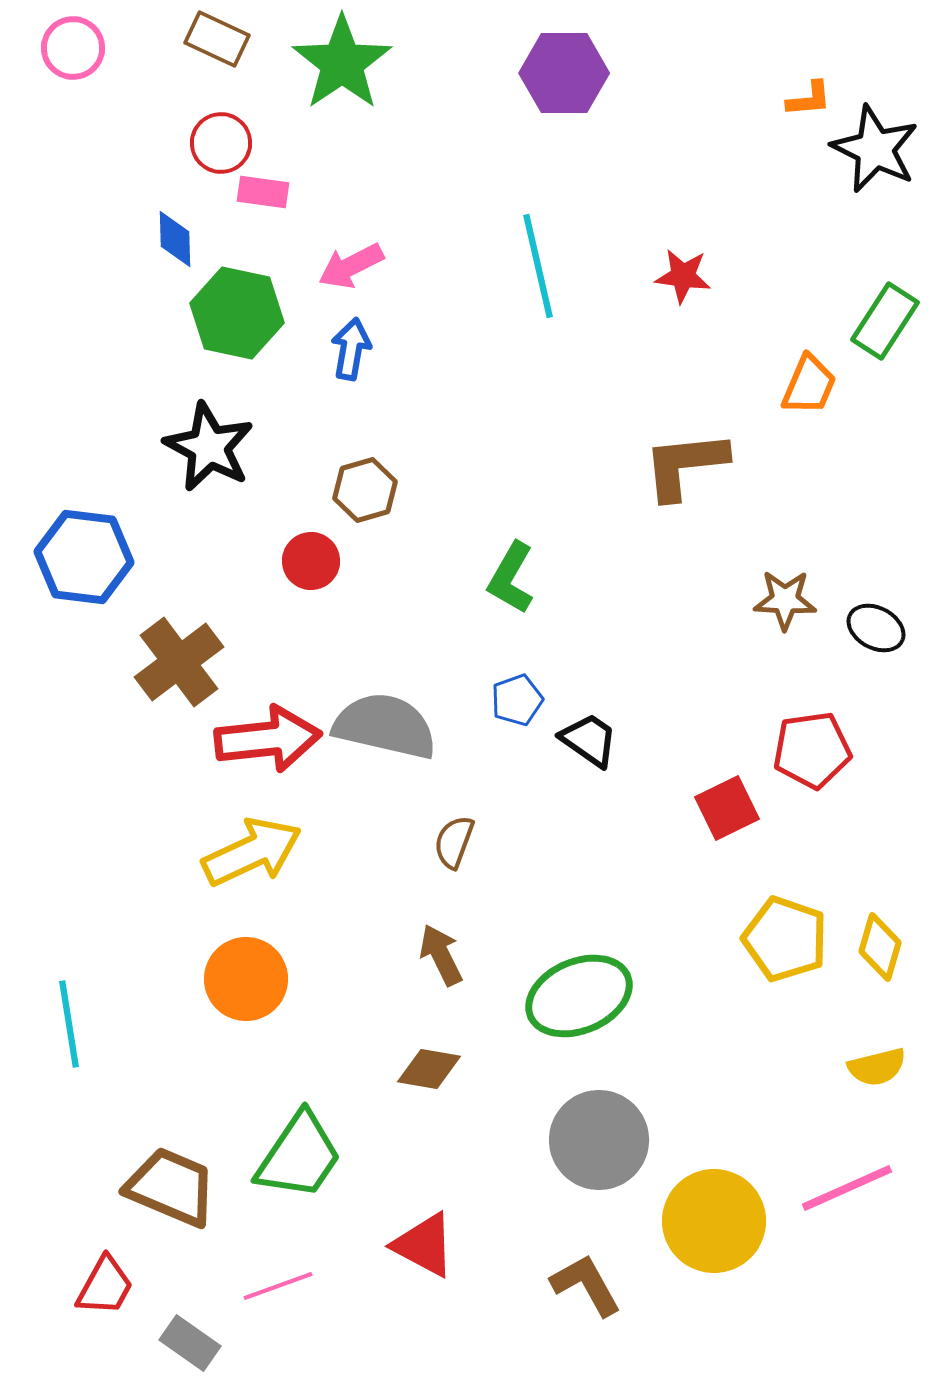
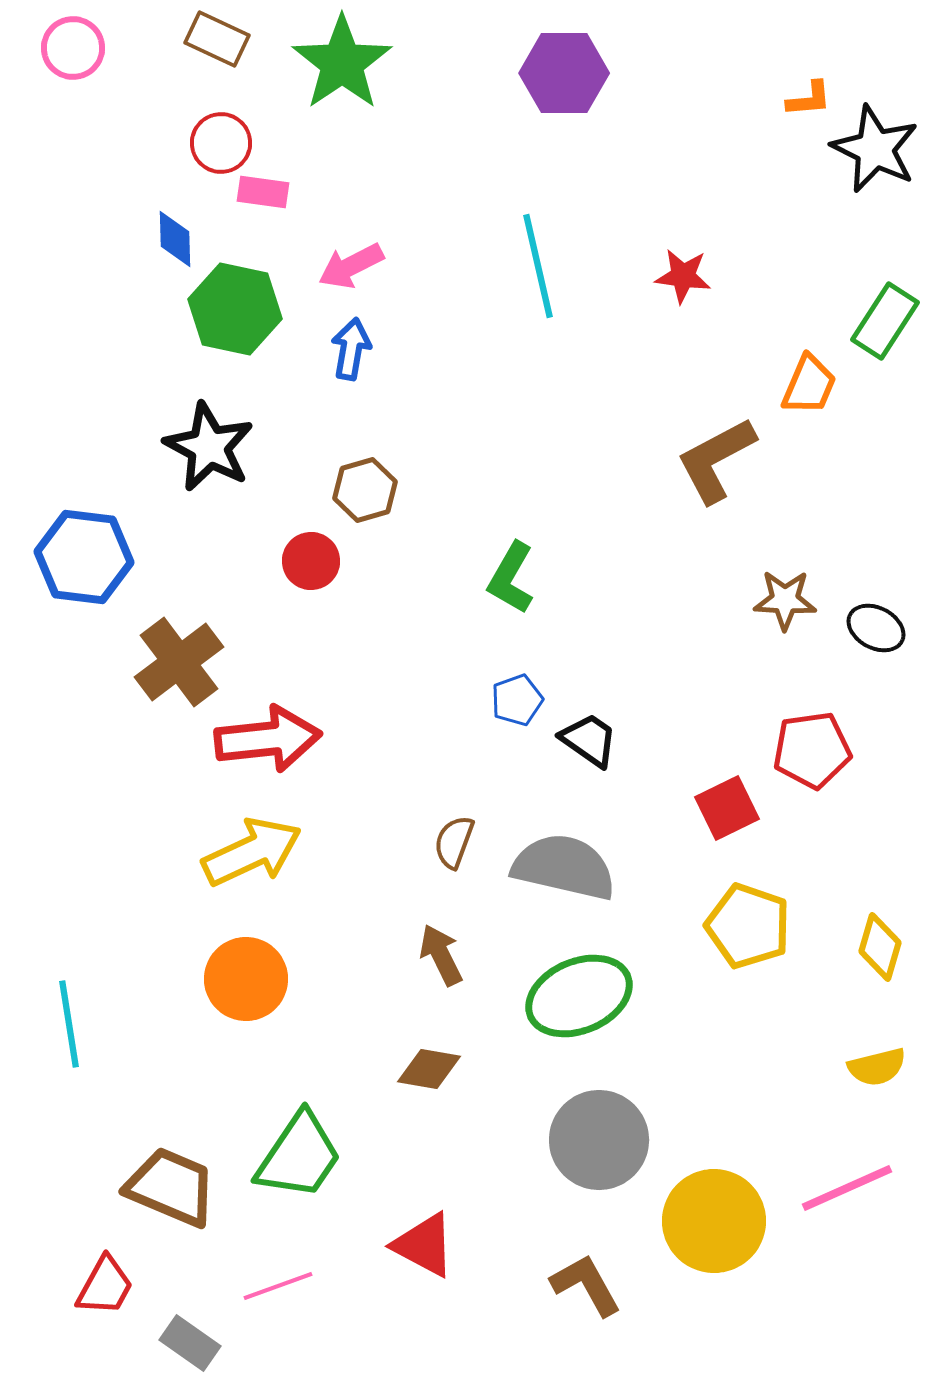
green hexagon at (237, 313): moved 2 px left, 4 px up
brown L-shape at (685, 465): moved 31 px right, 5 px up; rotated 22 degrees counterclockwise
gray semicircle at (385, 726): moved 179 px right, 141 px down
yellow pentagon at (785, 939): moved 37 px left, 13 px up
